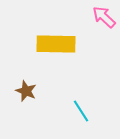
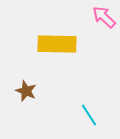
yellow rectangle: moved 1 px right
cyan line: moved 8 px right, 4 px down
